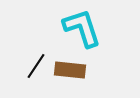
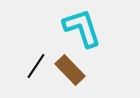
brown rectangle: rotated 40 degrees clockwise
